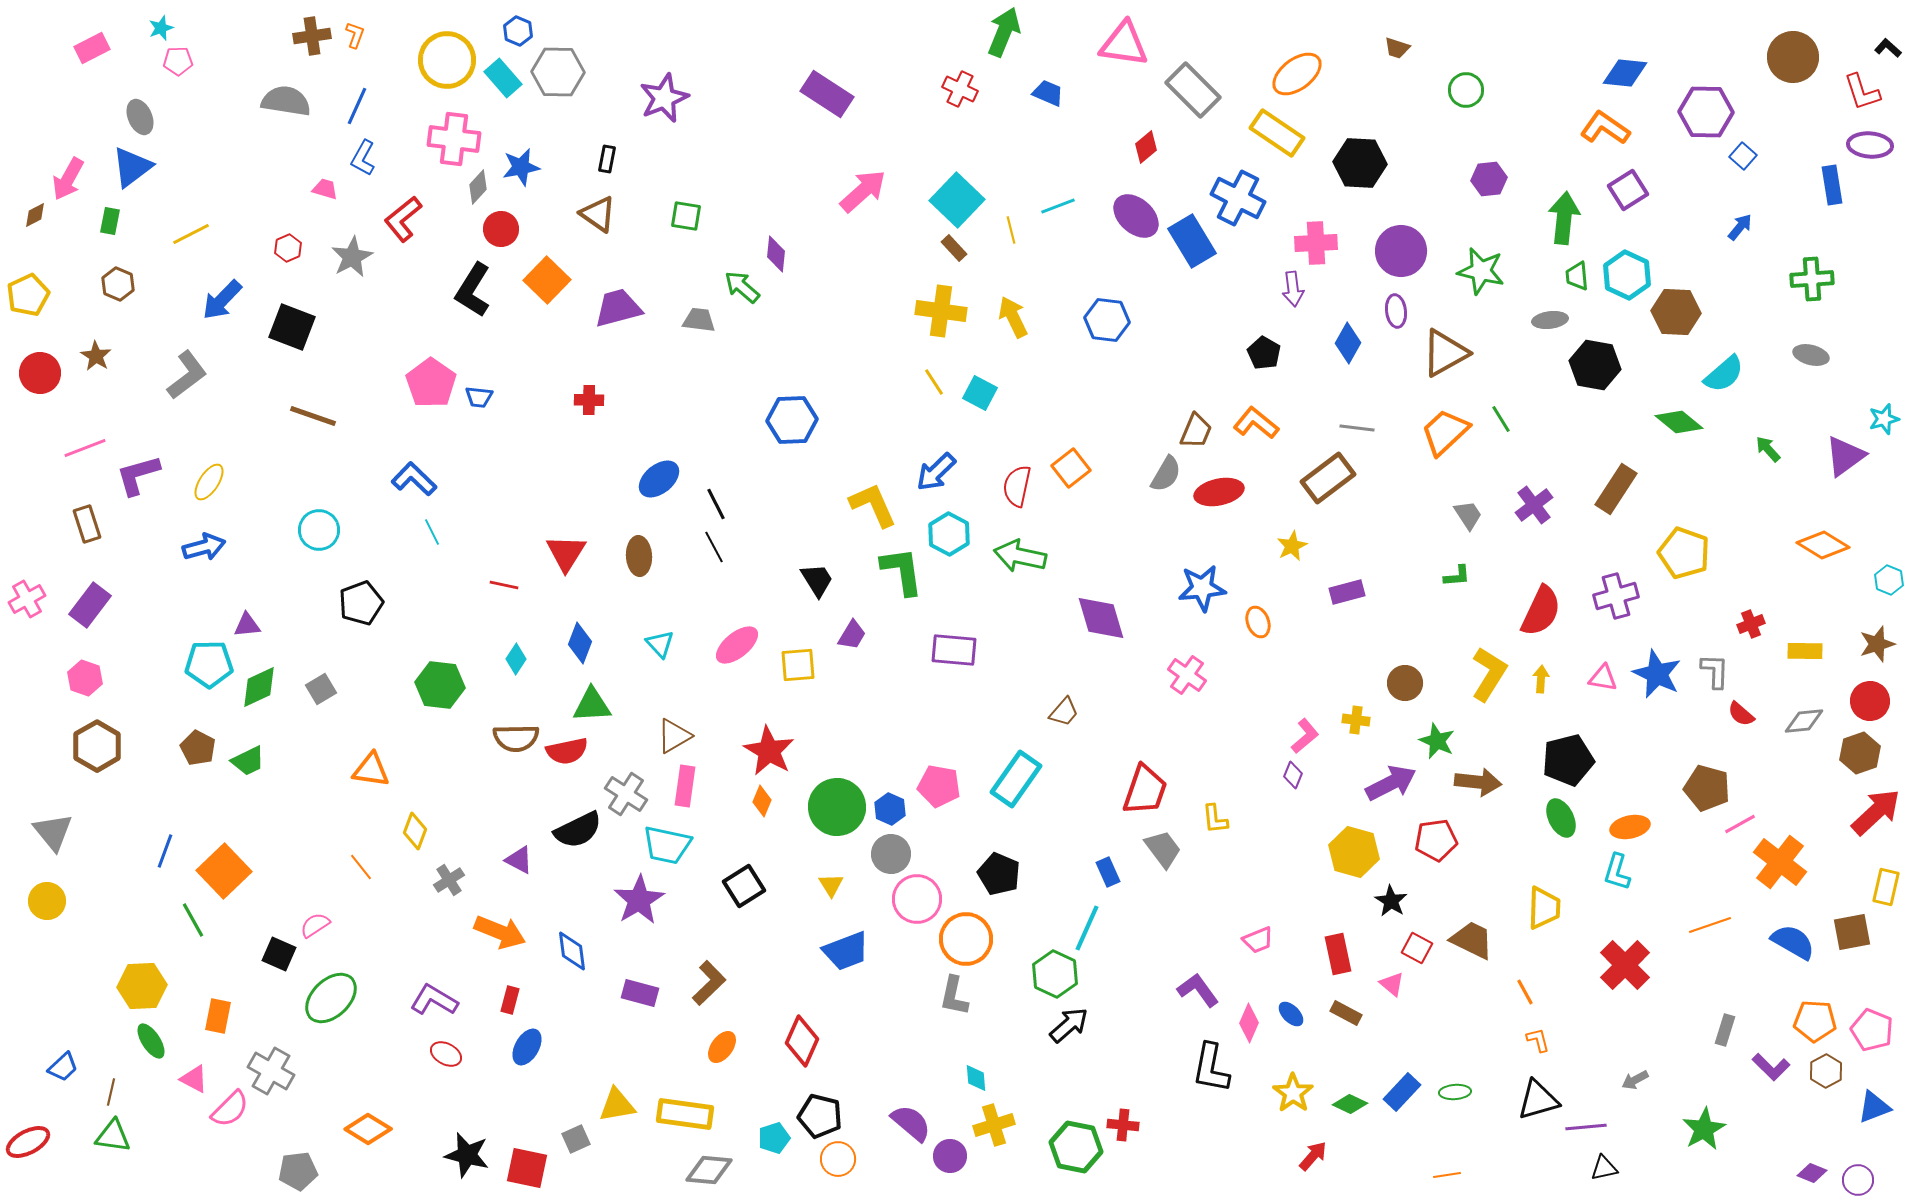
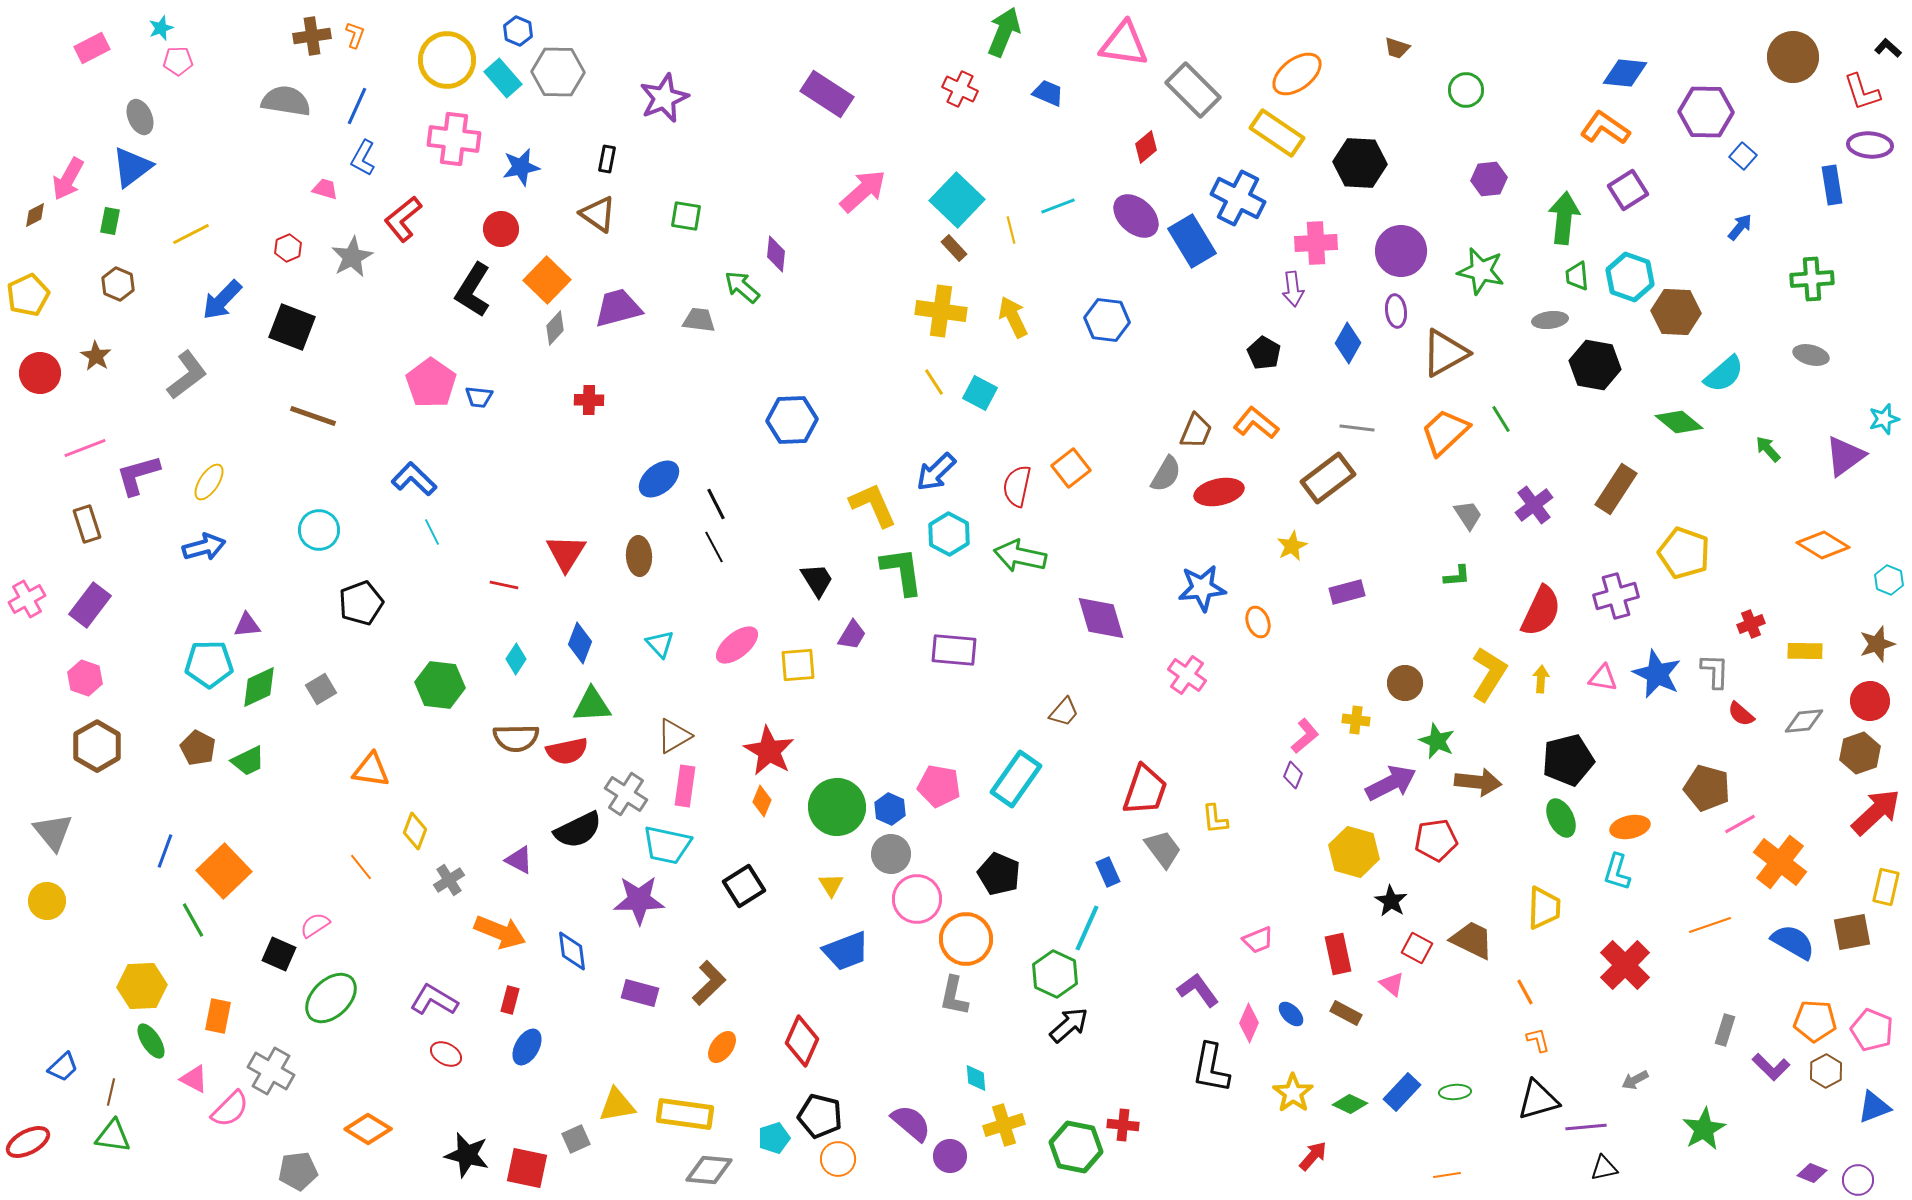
gray diamond at (478, 187): moved 77 px right, 141 px down
cyan hexagon at (1627, 275): moved 3 px right, 2 px down; rotated 6 degrees counterclockwise
purple star at (639, 900): rotated 30 degrees clockwise
yellow cross at (994, 1125): moved 10 px right
